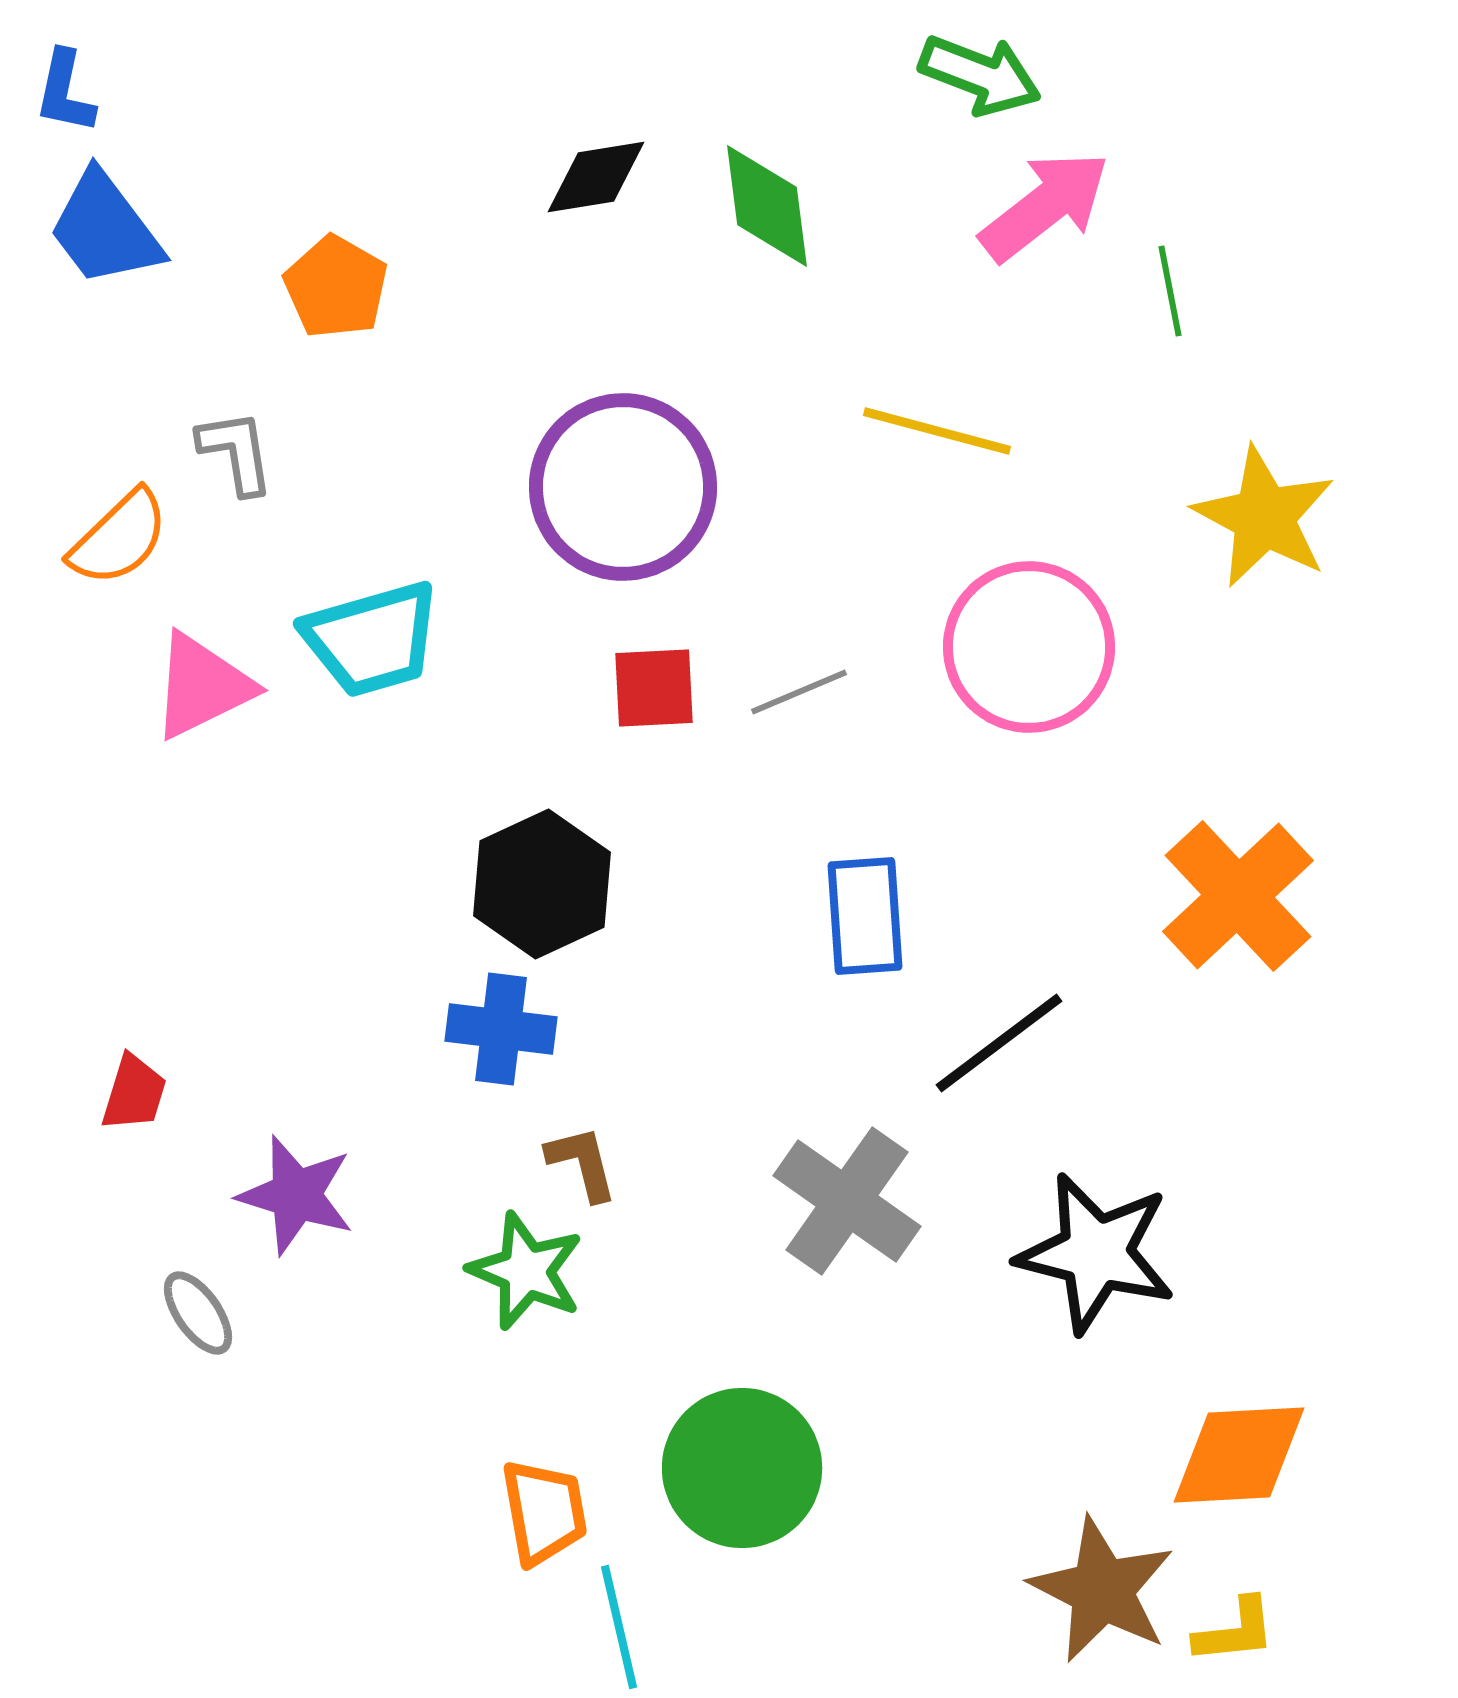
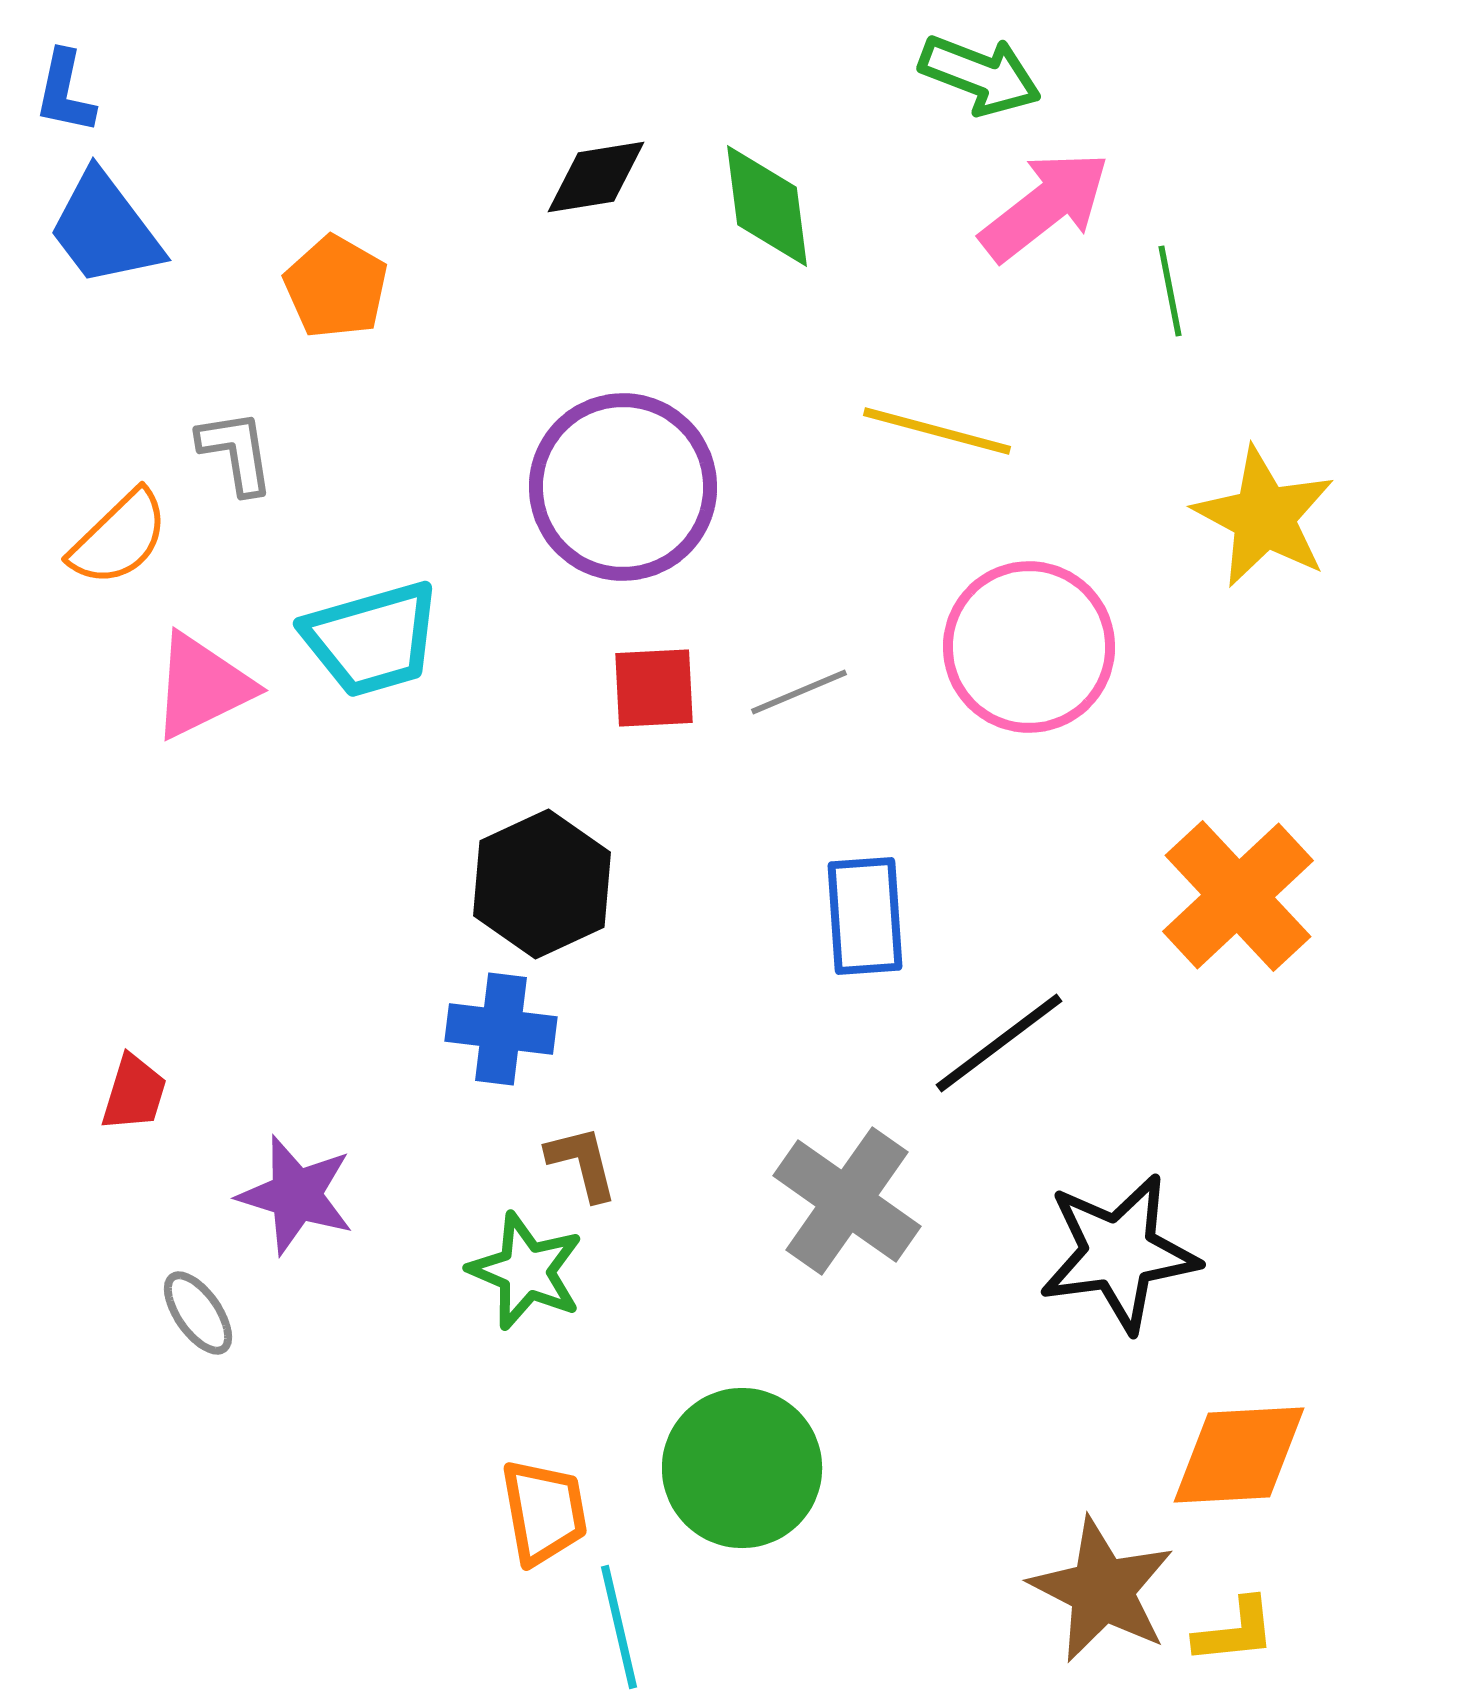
black star: moved 23 px right; rotated 22 degrees counterclockwise
